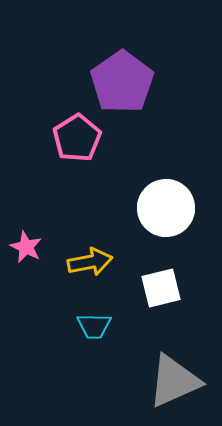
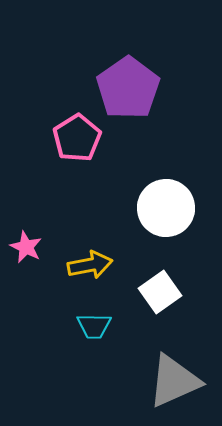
purple pentagon: moved 6 px right, 6 px down
yellow arrow: moved 3 px down
white square: moved 1 px left, 4 px down; rotated 21 degrees counterclockwise
